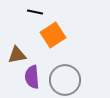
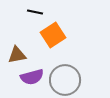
purple semicircle: rotated 100 degrees counterclockwise
